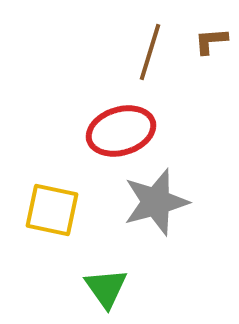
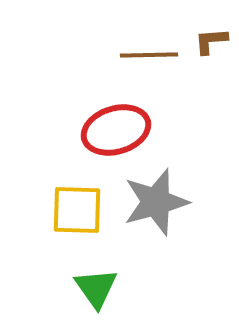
brown line: moved 1 px left, 3 px down; rotated 72 degrees clockwise
red ellipse: moved 5 px left, 1 px up
yellow square: moved 25 px right; rotated 10 degrees counterclockwise
green triangle: moved 10 px left
